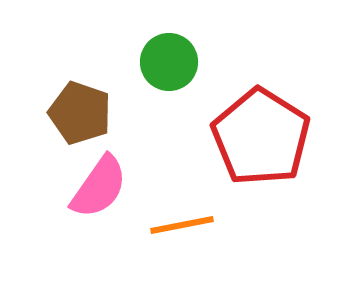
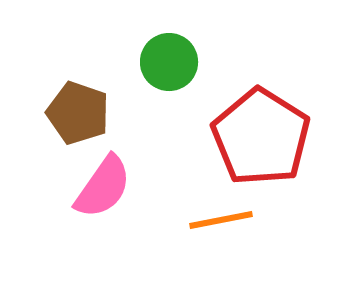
brown pentagon: moved 2 px left
pink semicircle: moved 4 px right
orange line: moved 39 px right, 5 px up
